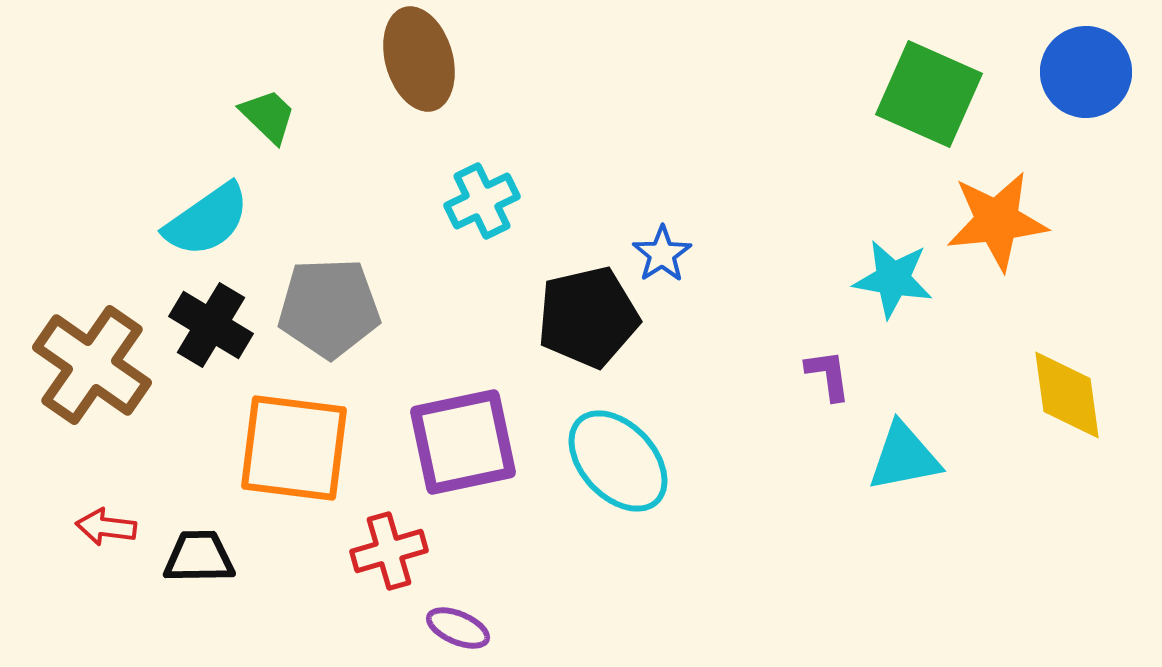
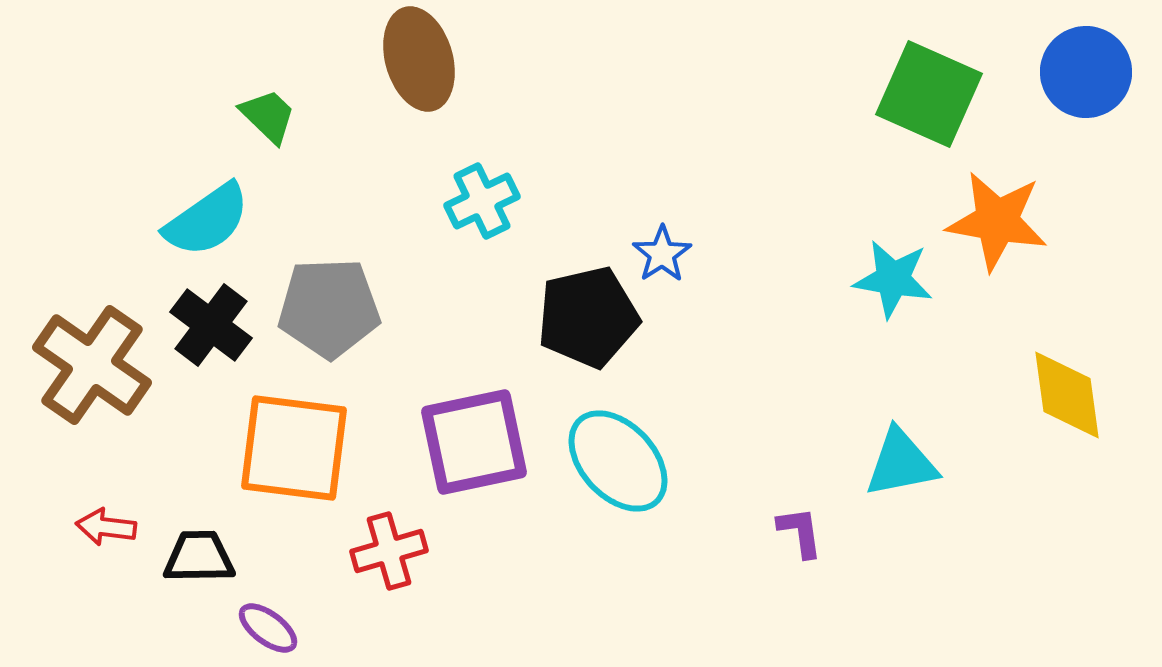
orange star: rotated 16 degrees clockwise
black cross: rotated 6 degrees clockwise
purple L-shape: moved 28 px left, 157 px down
purple square: moved 11 px right
cyan triangle: moved 3 px left, 6 px down
purple ellipse: moved 190 px left; rotated 14 degrees clockwise
